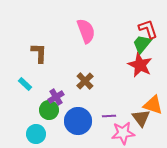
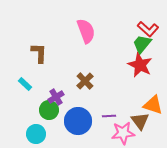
red L-shape: rotated 150 degrees clockwise
brown triangle: moved 1 px left, 3 px down
